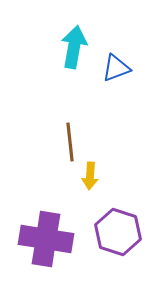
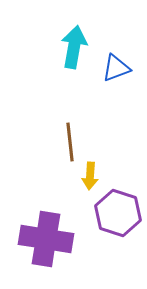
purple hexagon: moved 19 px up
